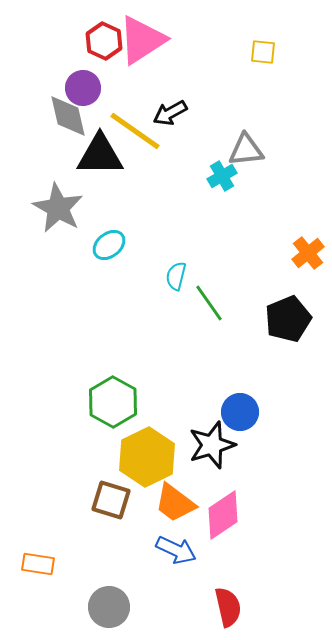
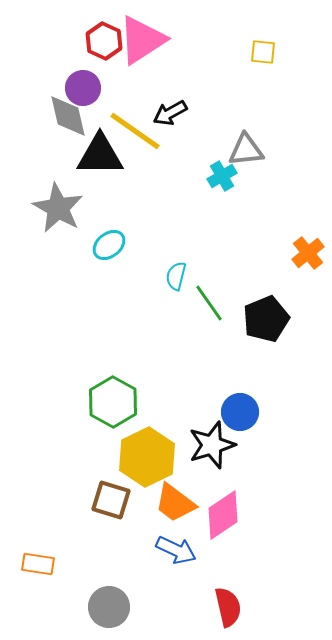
black pentagon: moved 22 px left
